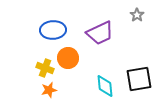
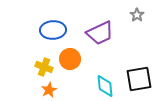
orange circle: moved 2 px right, 1 px down
yellow cross: moved 1 px left, 1 px up
orange star: rotated 14 degrees counterclockwise
